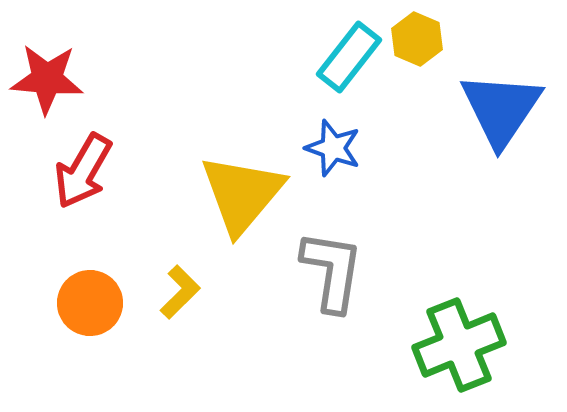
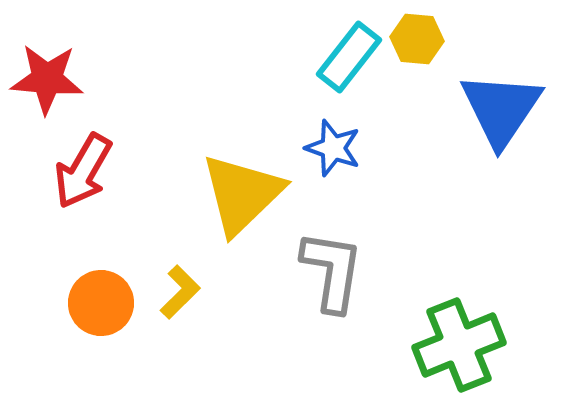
yellow hexagon: rotated 18 degrees counterclockwise
yellow triangle: rotated 6 degrees clockwise
orange circle: moved 11 px right
